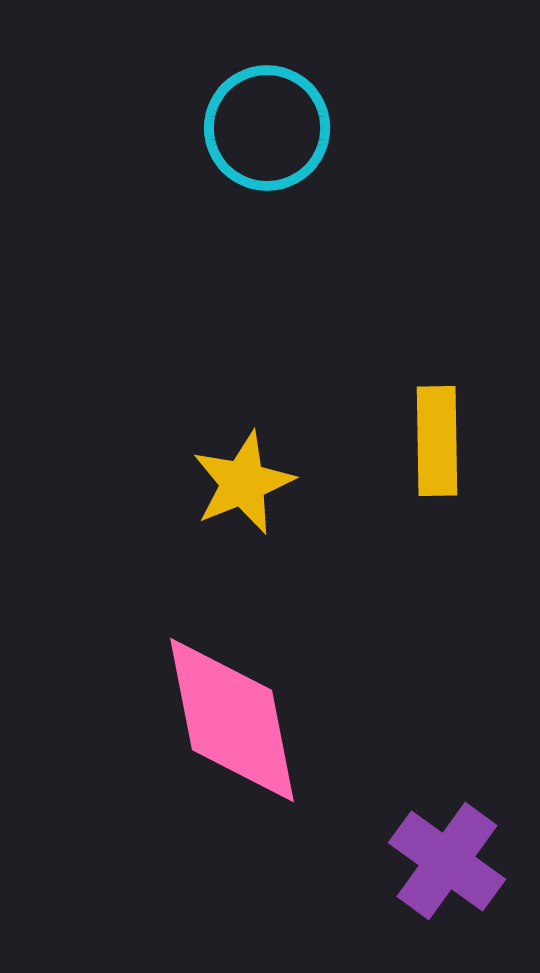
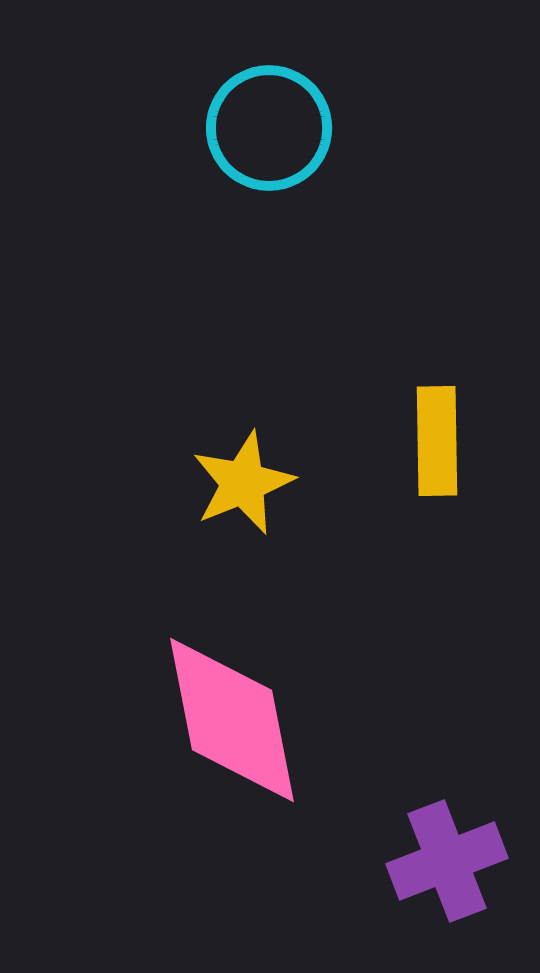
cyan circle: moved 2 px right
purple cross: rotated 33 degrees clockwise
